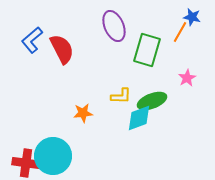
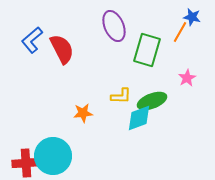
red cross: rotated 12 degrees counterclockwise
